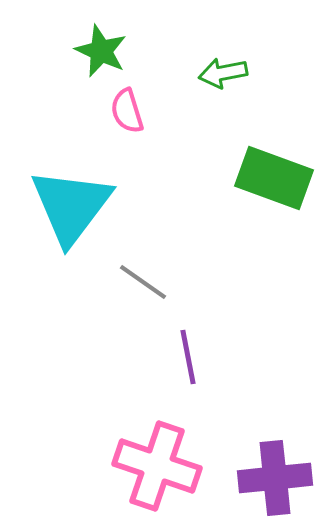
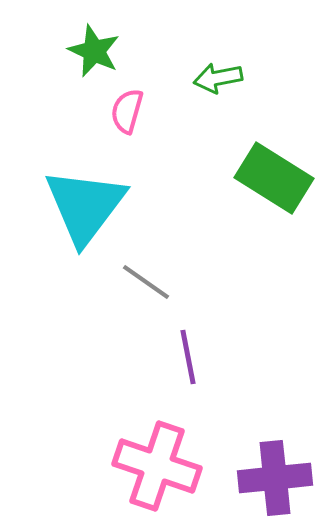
green star: moved 7 px left
green arrow: moved 5 px left, 5 px down
pink semicircle: rotated 33 degrees clockwise
green rectangle: rotated 12 degrees clockwise
cyan triangle: moved 14 px right
gray line: moved 3 px right
